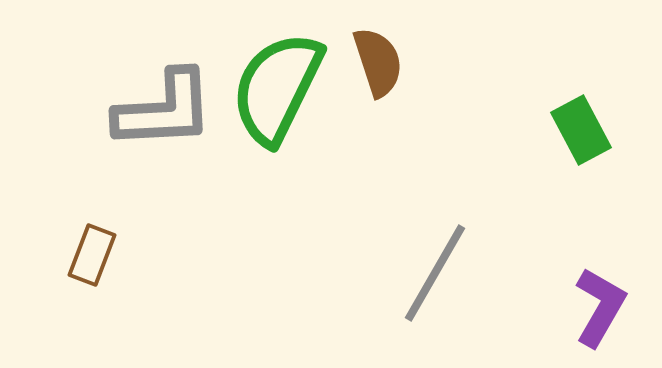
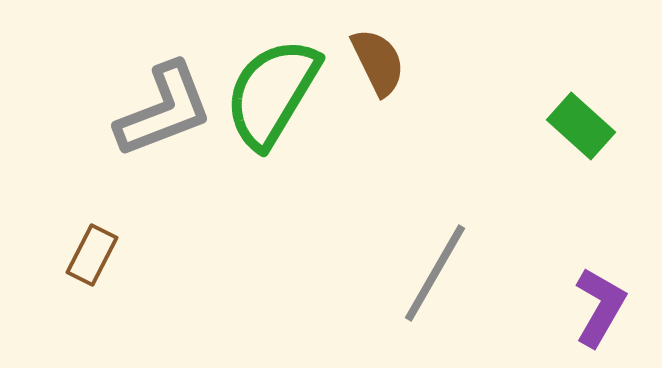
brown semicircle: rotated 8 degrees counterclockwise
green semicircle: moved 5 px left, 5 px down; rotated 5 degrees clockwise
gray L-shape: rotated 18 degrees counterclockwise
green rectangle: moved 4 px up; rotated 20 degrees counterclockwise
brown rectangle: rotated 6 degrees clockwise
